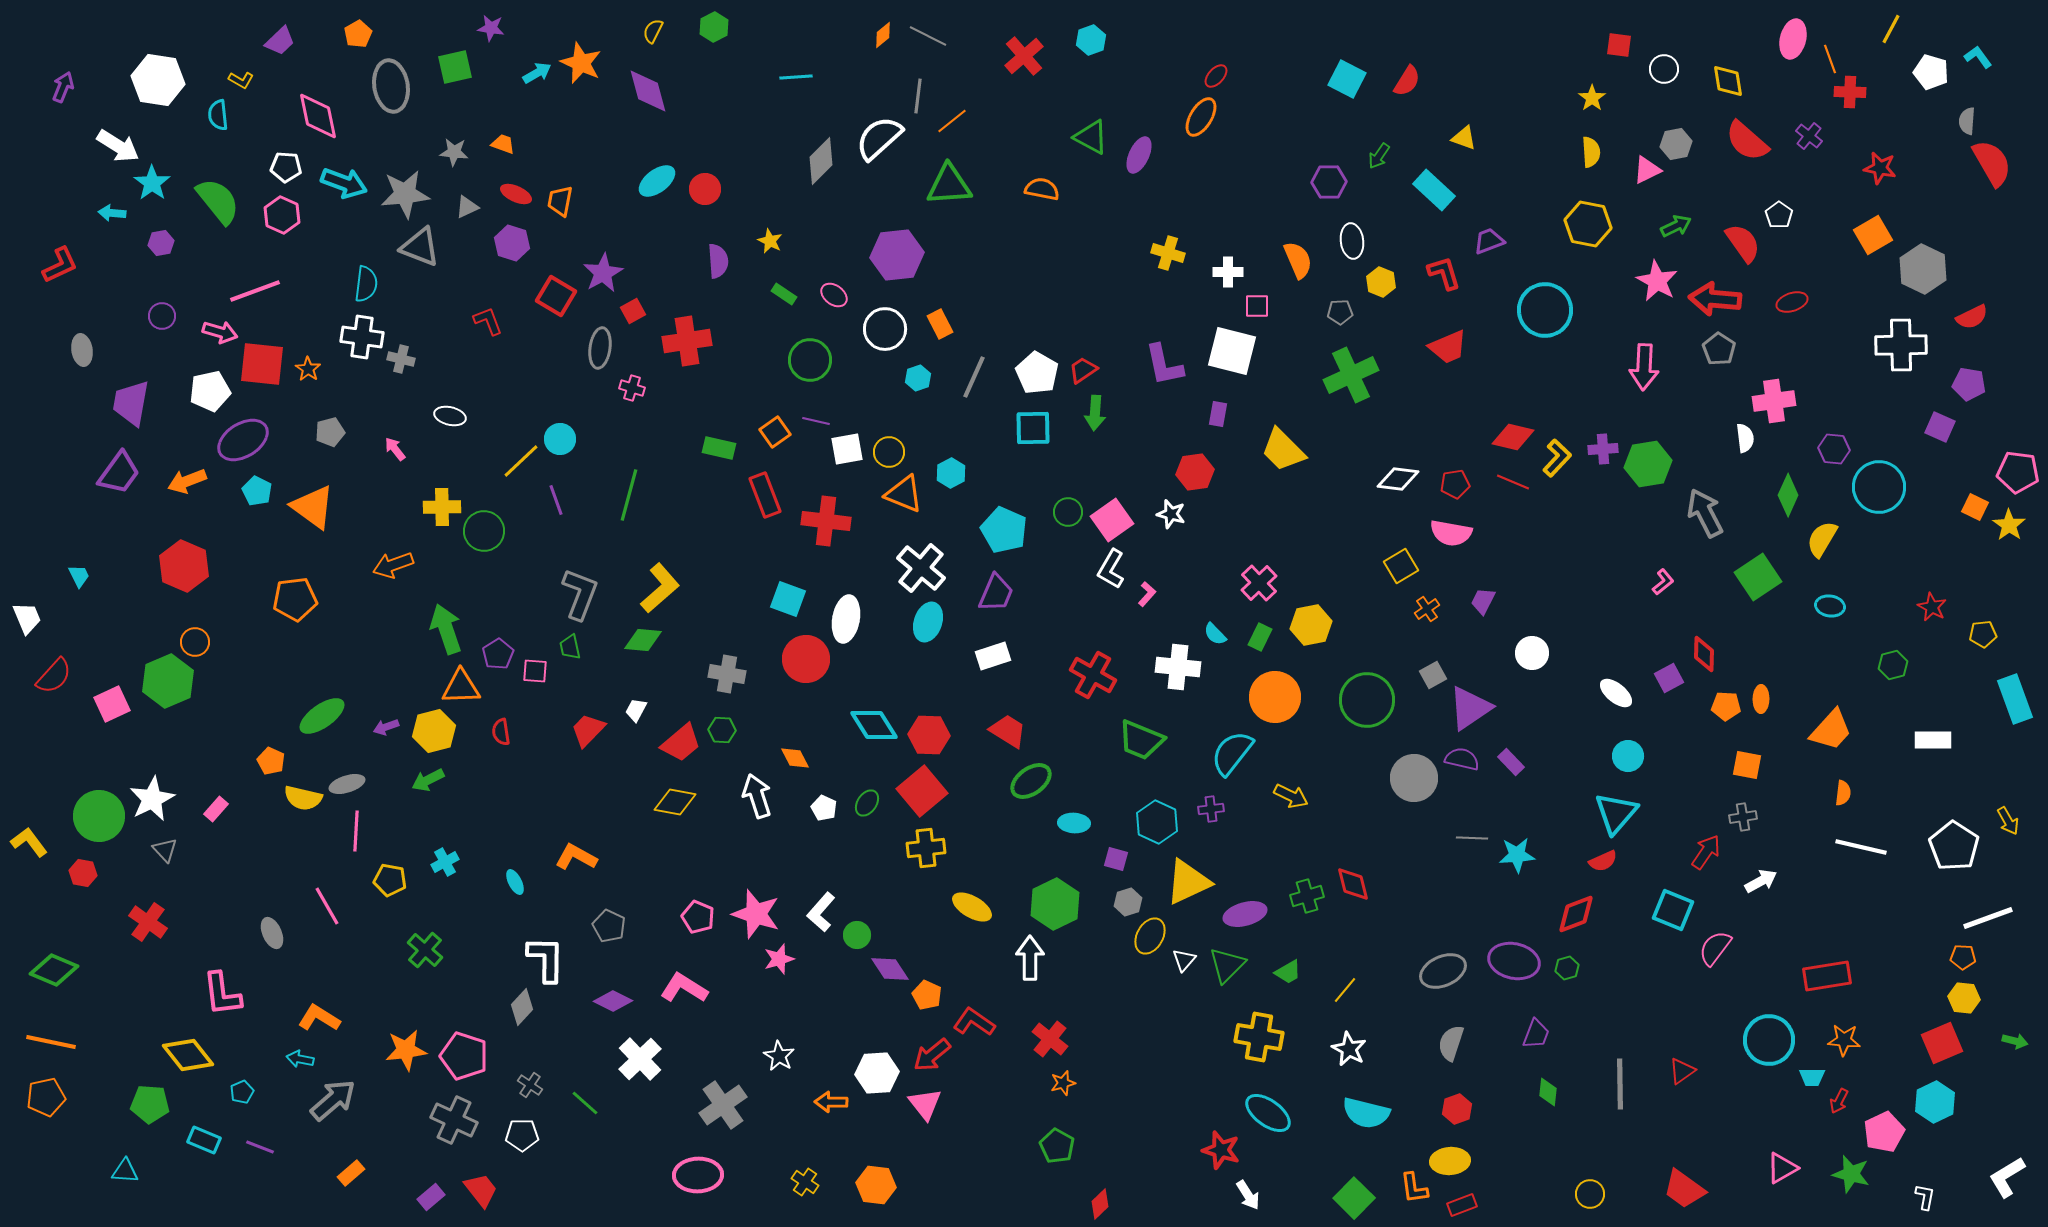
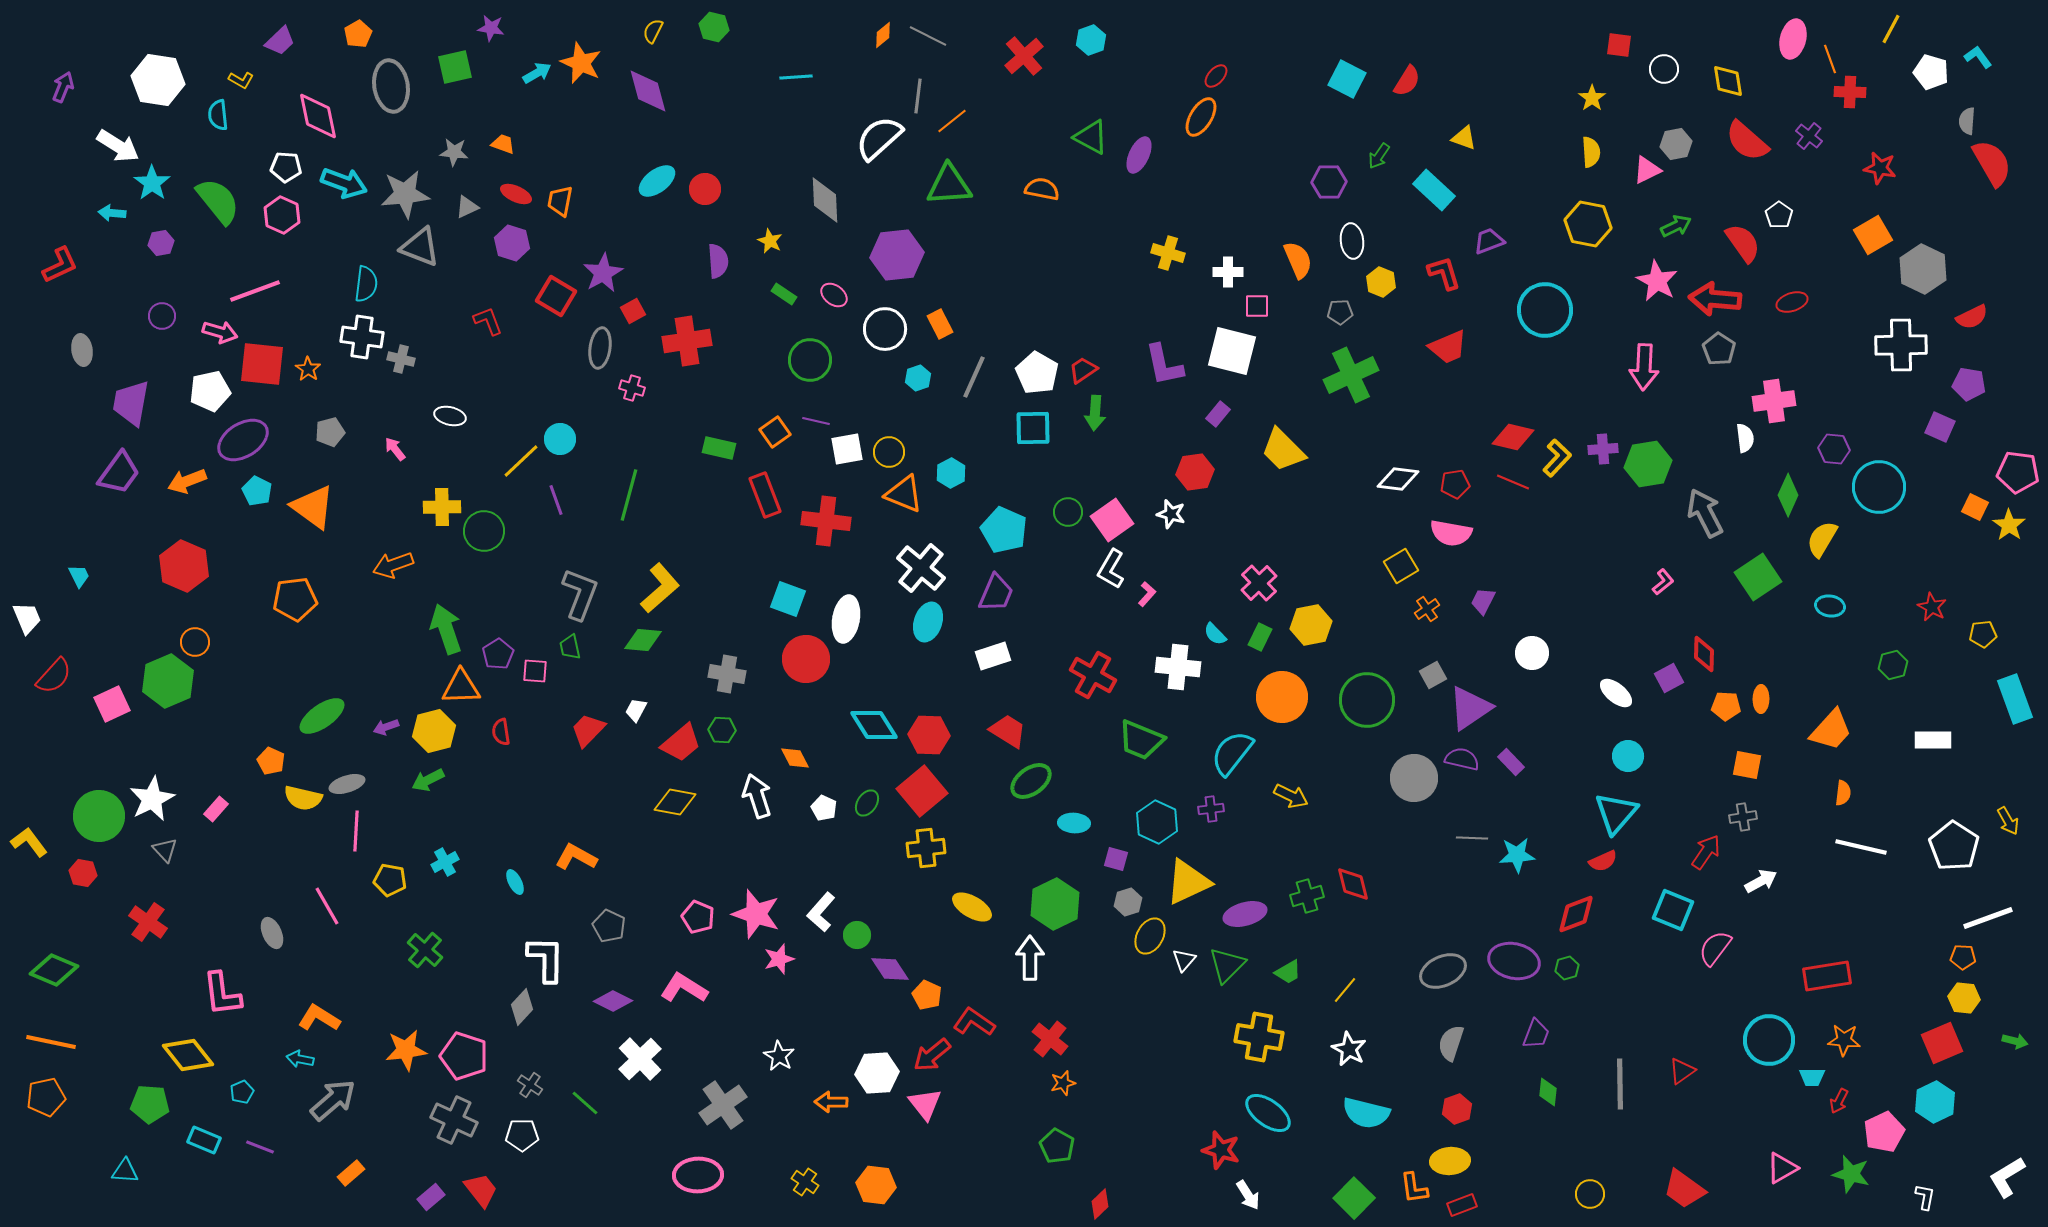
green hexagon at (714, 27): rotated 20 degrees counterclockwise
gray diamond at (821, 161): moved 4 px right, 39 px down; rotated 48 degrees counterclockwise
purple rectangle at (1218, 414): rotated 30 degrees clockwise
orange circle at (1275, 697): moved 7 px right
